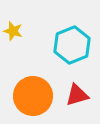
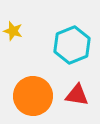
red triangle: rotated 25 degrees clockwise
